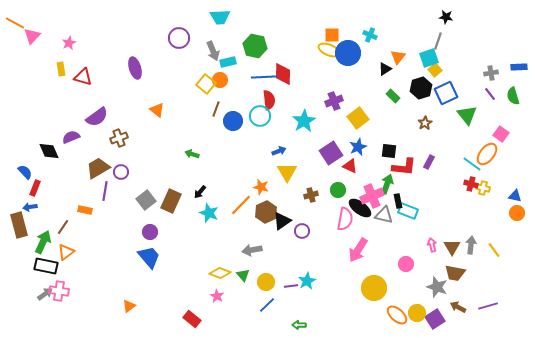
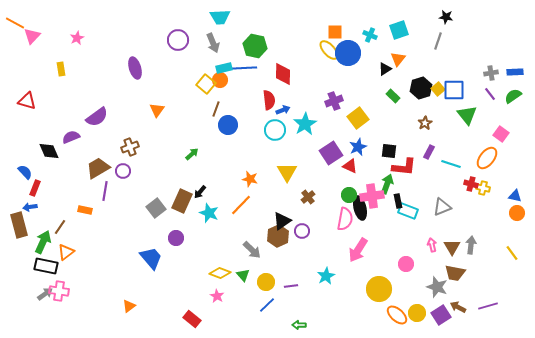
orange square at (332, 35): moved 3 px right, 3 px up
purple circle at (179, 38): moved 1 px left, 2 px down
pink star at (69, 43): moved 8 px right, 5 px up
yellow ellipse at (329, 50): rotated 25 degrees clockwise
gray arrow at (213, 51): moved 8 px up
orange triangle at (398, 57): moved 2 px down
cyan square at (429, 58): moved 30 px left, 28 px up
cyan rectangle at (228, 62): moved 4 px left, 6 px down
blue rectangle at (519, 67): moved 4 px left, 5 px down
yellow square at (435, 70): moved 3 px right, 19 px down
red triangle at (83, 77): moved 56 px left, 24 px down
blue line at (264, 77): moved 20 px left, 9 px up
blue square at (446, 93): moved 8 px right, 3 px up; rotated 25 degrees clockwise
green semicircle at (513, 96): rotated 72 degrees clockwise
orange triangle at (157, 110): rotated 28 degrees clockwise
cyan circle at (260, 116): moved 15 px right, 14 px down
blue circle at (233, 121): moved 5 px left, 4 px down
cyan star at (304, 121): moved 1 px right, 3 px down
brown cross at (119, 138): moved 11 px right, 9 px down
blue arrow at (279, 151): moved 4 px right, 41 px up
green arrow at (192, 154): rotated 120 degrees clockwise
orange ellipse at (487, 154): moved 4 px down
purple rectangle at (429, 162): moved 10 px up
cyan line at (472, 164): moved 21 px left; rotated 18 degrees counterclockwise
purple circle at (121, 172): moved 2 px right, 1 px up
orange star at (261, 187): moved 11 px left, 8 px up
green circle at (338, 190): moved 11 px right, 5 px down
brown cross at (311, 195): moved 3 px left, 2 px down; rotated 24 degrees counterclockwise
pink cross at (372, 196): rotated 15 degrees clockwise
gray square at (146, 200): moved 10 px right, 8 px down
brown rectangle at (171, 201): moved 11 px right
black ellipse at (360, 208): rotated 40 degrees clockwise
brown hexagon at (266, 212): moved 12 px right, 24 px down
gray triangle at (384, 215): moved 58 px right, 8 px up; rotated 36 degrees counterclockwise
brown line at (63, 227): moved 3 px left
purple circle at (150, 232): moved 26 px right, 6 px down
gray arrow at (252, 250): rotated 126 degrees counterclockwise
yellow line at (494, 250): moved 18 px right, 3 px down
blue trapezoid at (149, 257): moved 2 px right, 1 px down
cyan star at (307, 281): moved 19 px right, 5 px up
yellow circle at (374, 288): moved 5 px right, 1 px down
purple square at (435, 319): moved 6 px right, 4 px up
